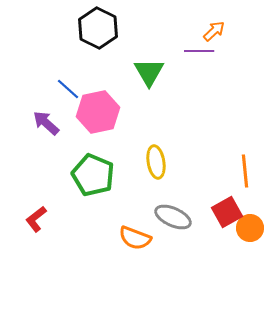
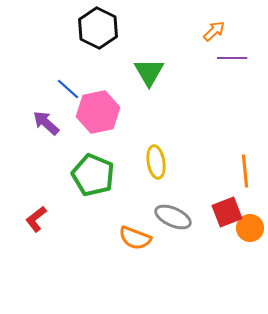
purple line: moved 33 px right, 7 px down
red square: rotated 8 degrees clockwise
